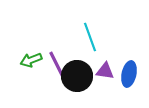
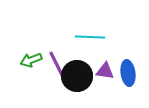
cyan line: rotated 68 degrees counterclockwise
blue ellipse: moved 1 px left, 1 px up; rotated 20 degrees counterclockwise
